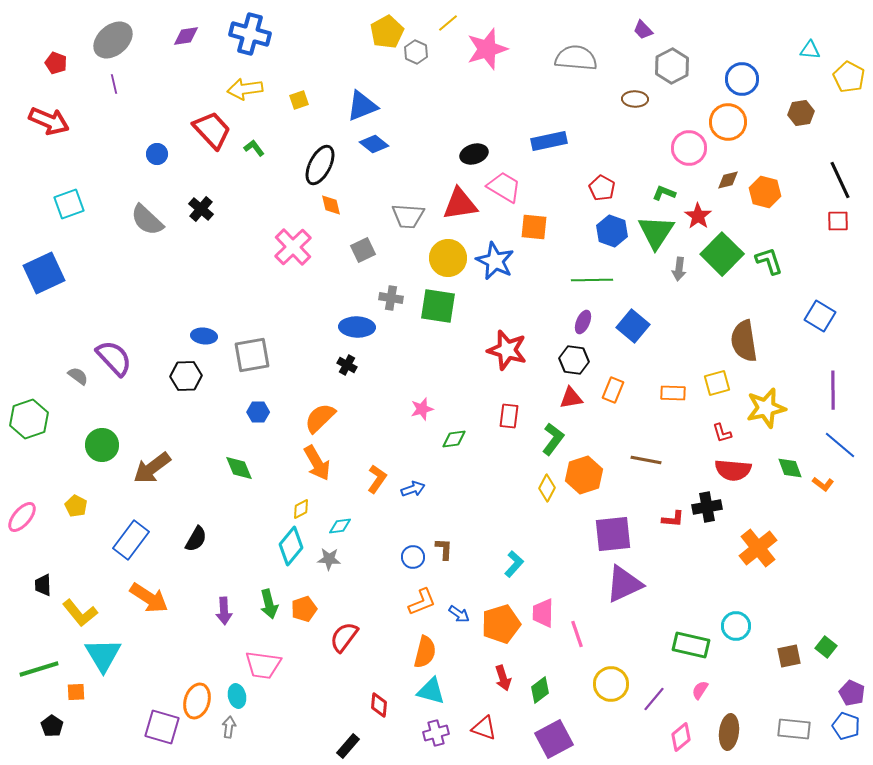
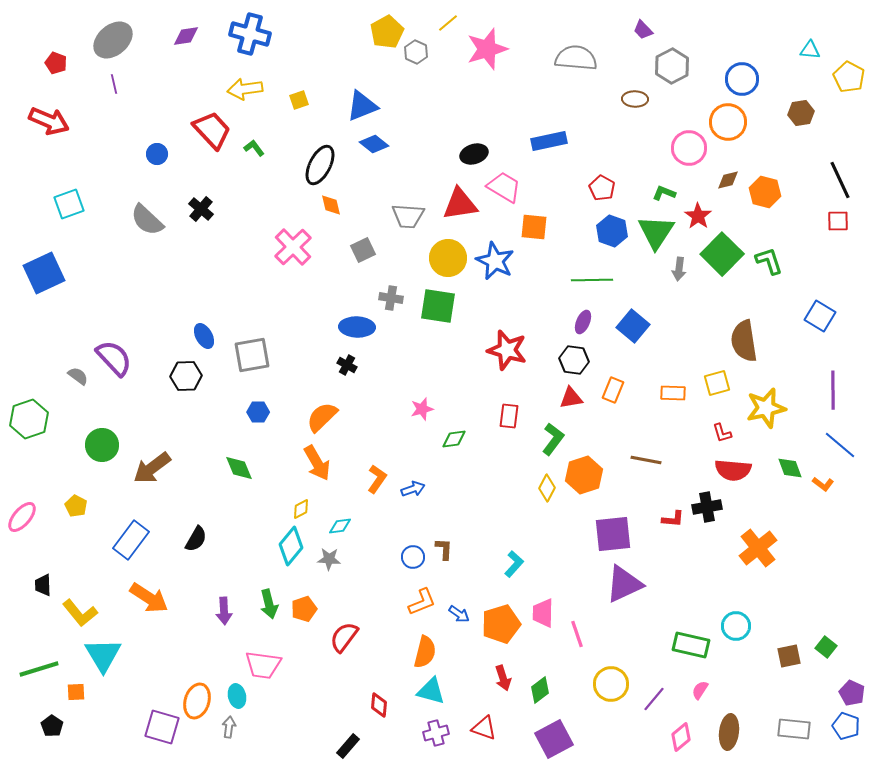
blue ellipse at (204, 336): rotated 55 degrees clockwise
orange semicircle at (320, 418): moved 2 px right, 1 px up
